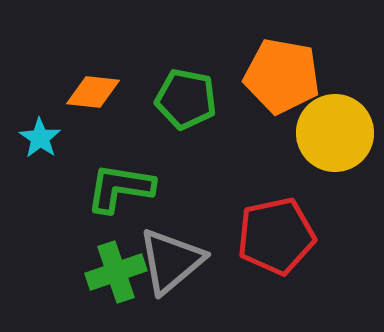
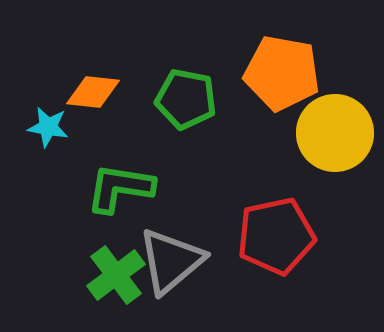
orange pentagon: moved 3 px up
cyan star: moved 8 px right, 11 px up; rotated 24 degrees counterclockwise
green cross: moved 3 px down; rotated 18 degrees counterclockwise
